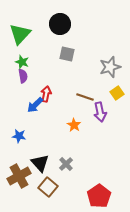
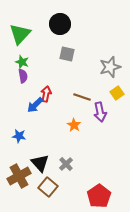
brown line: moved 3 px left
